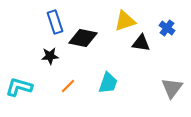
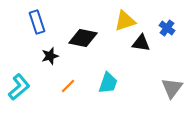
blue rectangle: moved 18 px left
black star: rotated 12 degrees counterclockwise
cyan L-shape: rotated 124 degrees clockwise
